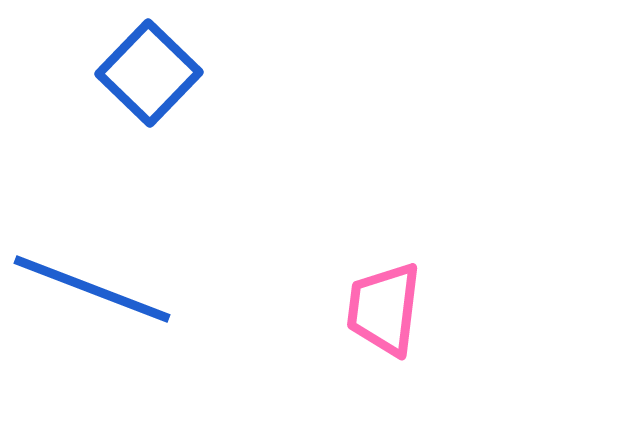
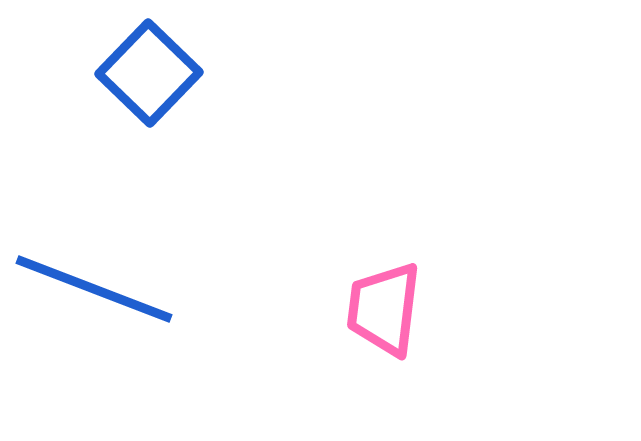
blue line: moved 2 px right
